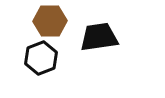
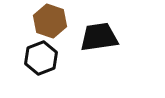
brown hexagon: rotated 20 degrees clockwise
